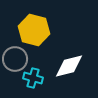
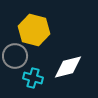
gray circle: moved 3 px up
white diamond: moved 1 px left, 1 px down
